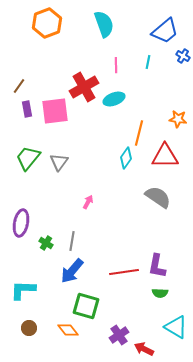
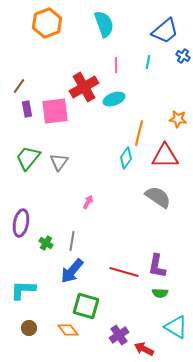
red line: rotated 24 degrees clockwise
